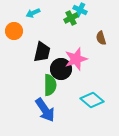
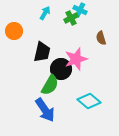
cyan arrow: moved 12 px right; rotated 144 degrees clockwise
green semicircle: rotated 30 degrees clockwise
cyan diamond: moved 3 px left, 1 px down
